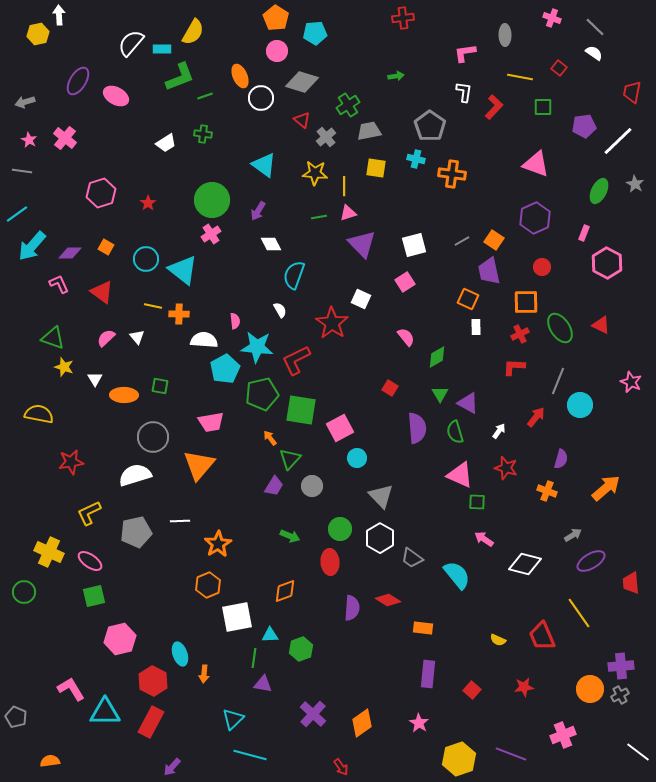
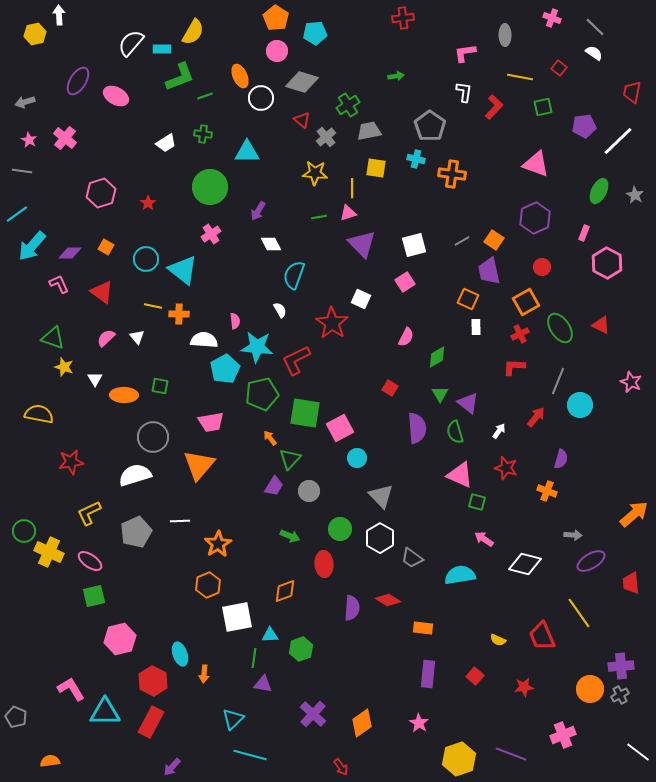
yellow hexagon at (38, 34): moved 3 px left
green square at (543, 107): rotated 12 degrees counterclockwise
cyan triangle at (264, 165): moved 17 px left, 13 px up; rotated 36 degrees counterclockwise
gray star at (635, 184): moved 11 px down
yellow line at (344, 186): moved 8 px right, 2 px down
green circle at (212, 200): moved 2 px left, 13 px up
orange square at (526, 302): rotated 28 degrees counterclockwise
pink semicircle at (406, 337): rotated 66 degrees clockwise
purple triangle at (468, 403): rotated 10 degrees clockwise
green square at (301, 410): moved 4 px right, 3 px down
gray circle at (312, 486): moved 3 px left, 5 px down
orange arrow at (606, 488): moved 28 px right, 26 px down
green square at (477, 502): rotated 12 degrees clockwise
gray pentagon at (136, 532): rotated 12 degrees counterclockwise
gray arrow at (573, 535): rotated 36 degrees clockwise
red ellipse at (330, 562): moved 6 px left, 2 px down
cyan semicircle at (457, 575): moved 3 px right; rotated 60 degrees counterclockwise
green circle at (24, 592): moved 61 px up
red square at (472, 690): moved 3 px right, 14 px up
